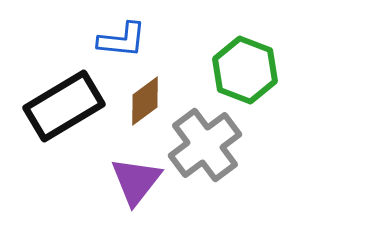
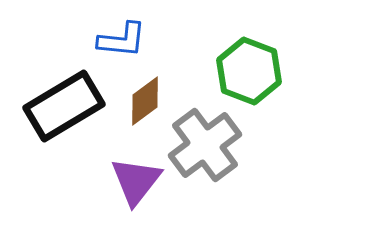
green hexagon: moved 4 px right, 1 px down
